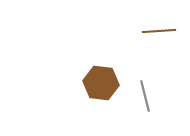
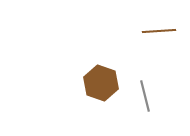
brown hexagon: rotated 12 degrees clockwise
